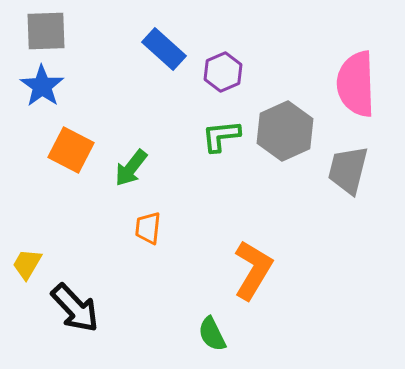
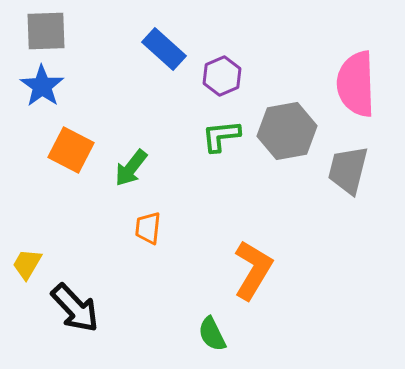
purple hexagon: moved 1 px left, 4 px down
gray hexagon: moved 2 px right; rotated 14 degrees clockwise
